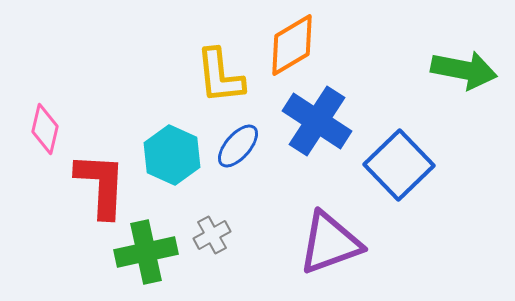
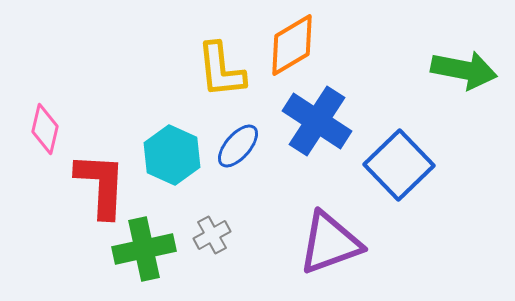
yellow L-shape: moved 1 px right, 6 px up
green cross: moved 2 px left, 3 px up
